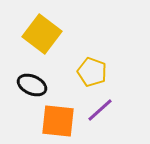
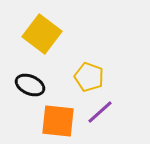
yellow pentagon: moved 3 px left, 5 px down
black ellipse: moved 2 px left
purple line: moved 2 px down
